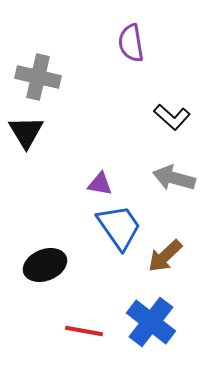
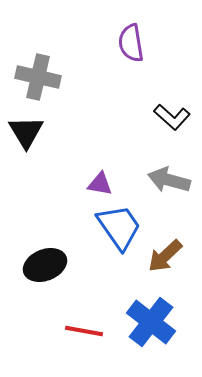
gray arrow: moved 5 px left, 2 px down
